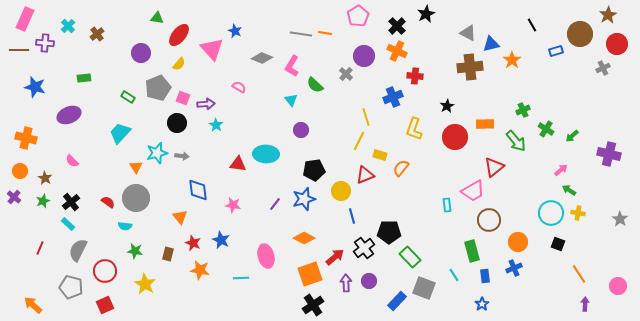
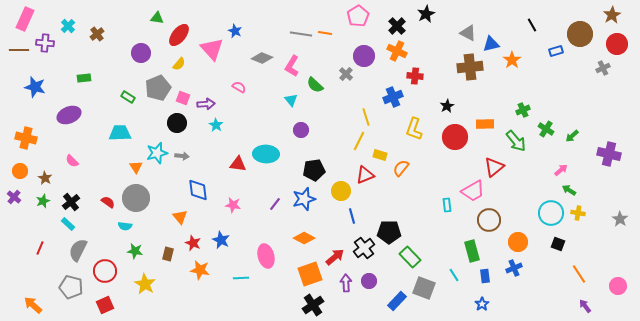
brown star at (608, 15): moved 4 px right
cyan trapezoid at (120, 133): rotated 45 degrees clockwise
purple arrow at (585, 304): moved 2 px down; rotated 40 degrees counterclockwise
